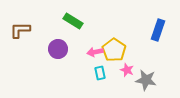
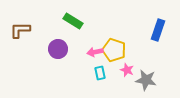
yellow pentagon: rotated 15 degrees counterclockwise
